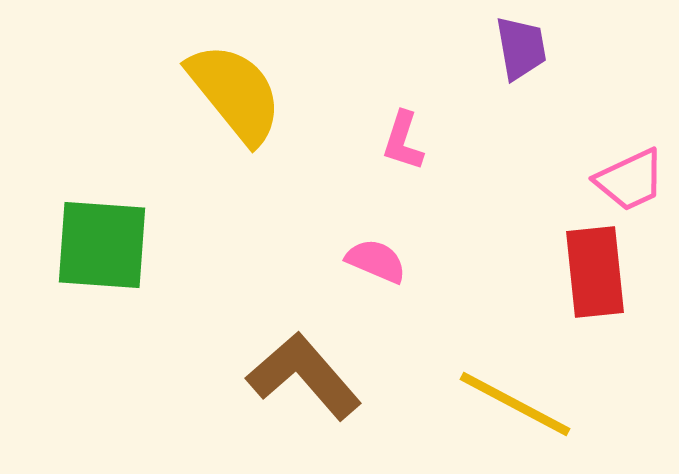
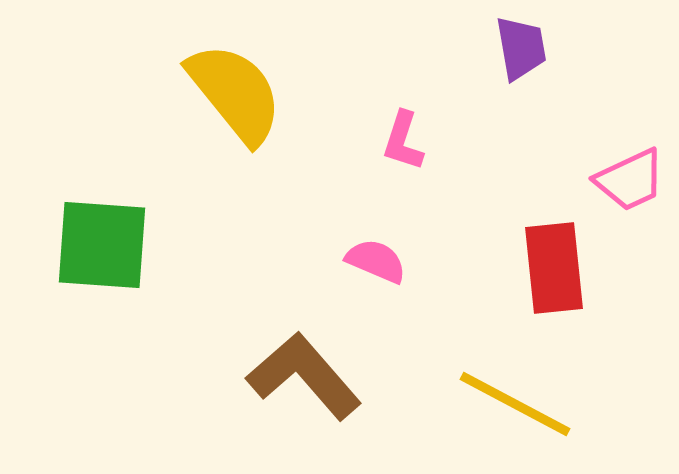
red rectangle: moved 41 px left, 4 px up
